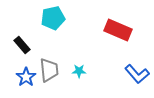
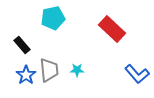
red rectangle: moved 6 px left, 1 px up; rotated 20 degrees clockwise
cyan star: moved 2 px left, 1 px up
blue star: moved 2 px up
